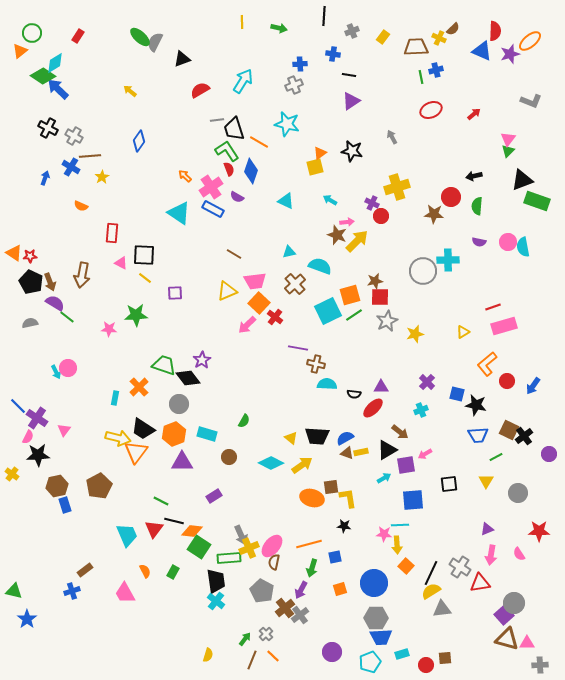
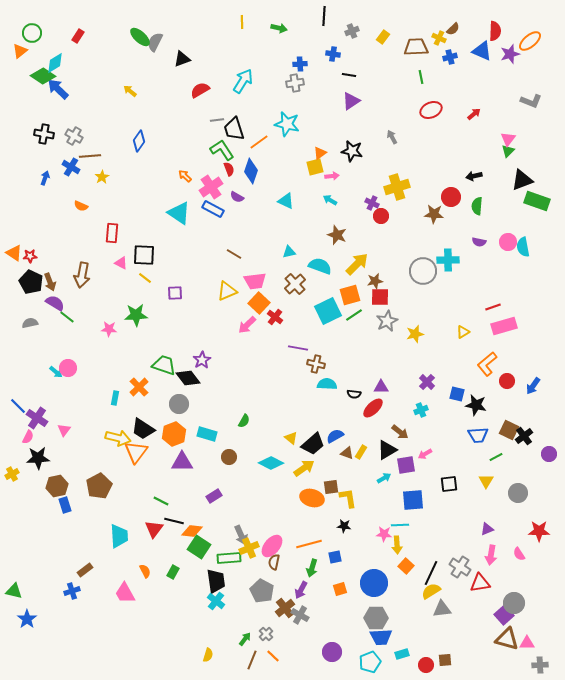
blue cross at (436, 70): moved 14 px right, 13 px up
gray cross at (294, 85): moved 1 px right, 2 px up; rotated 12 degrees clockwise
black cross at (48, 128): moved 4 px left, 6 px down; rotated 18 degrees counterclockwise
orange line at (259, 142): rotated 66 degrees counterclockwise
green L-shape at (227, 151): moved 5 px left, 1 px up
pink arrow at (347, 222): moved 15 px left, 46 px up
yellow arrow at (357, 241): moved 23 px down
cyan arrow at (56, 372): rotated 24 degrees counterclockwise
black trapezoid at (317, 436): moved 4 px left, 8 px down; rotated 45 degrees counterclockwise
blue semicircle at (345, 438): moved 10 px left, 2 px up
yellow rectangle at (361, 452): rotated 48 degrees counterclockwise
black star at (38, 455): moved 3 px down
yellow arrow at (302, 465): moved 2 px right, 3 px down
yellow cross at (12, 474): rotated 24 degrees clockwise
cyan trapezoid at (127, 535): moved 8 px left, 1 px down; rotated 20 degrees clockwise
gray cross at (300, 615): rotated 24 degrees counterclockwise
brown square at (445, 658): moved 2 px down
